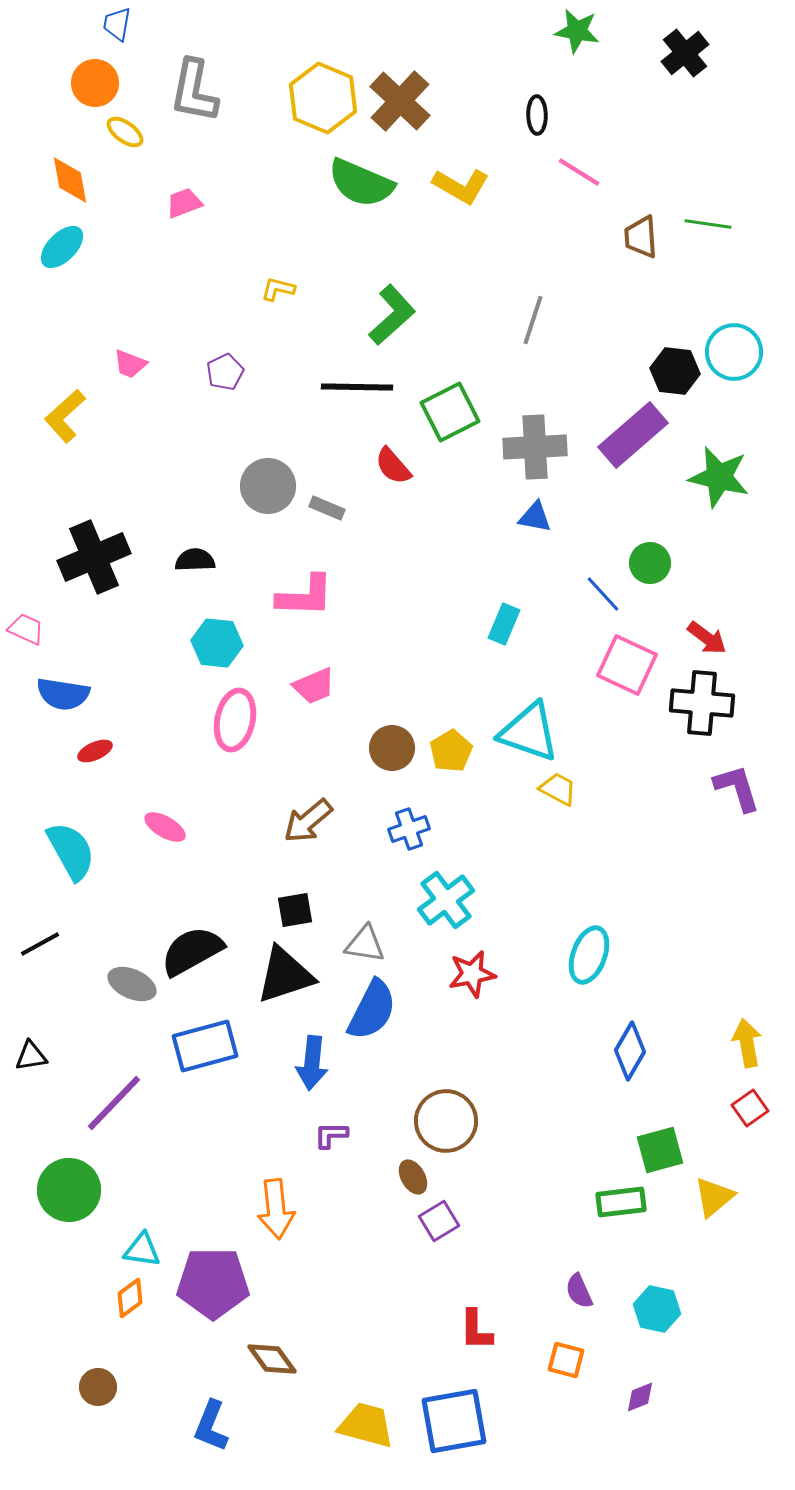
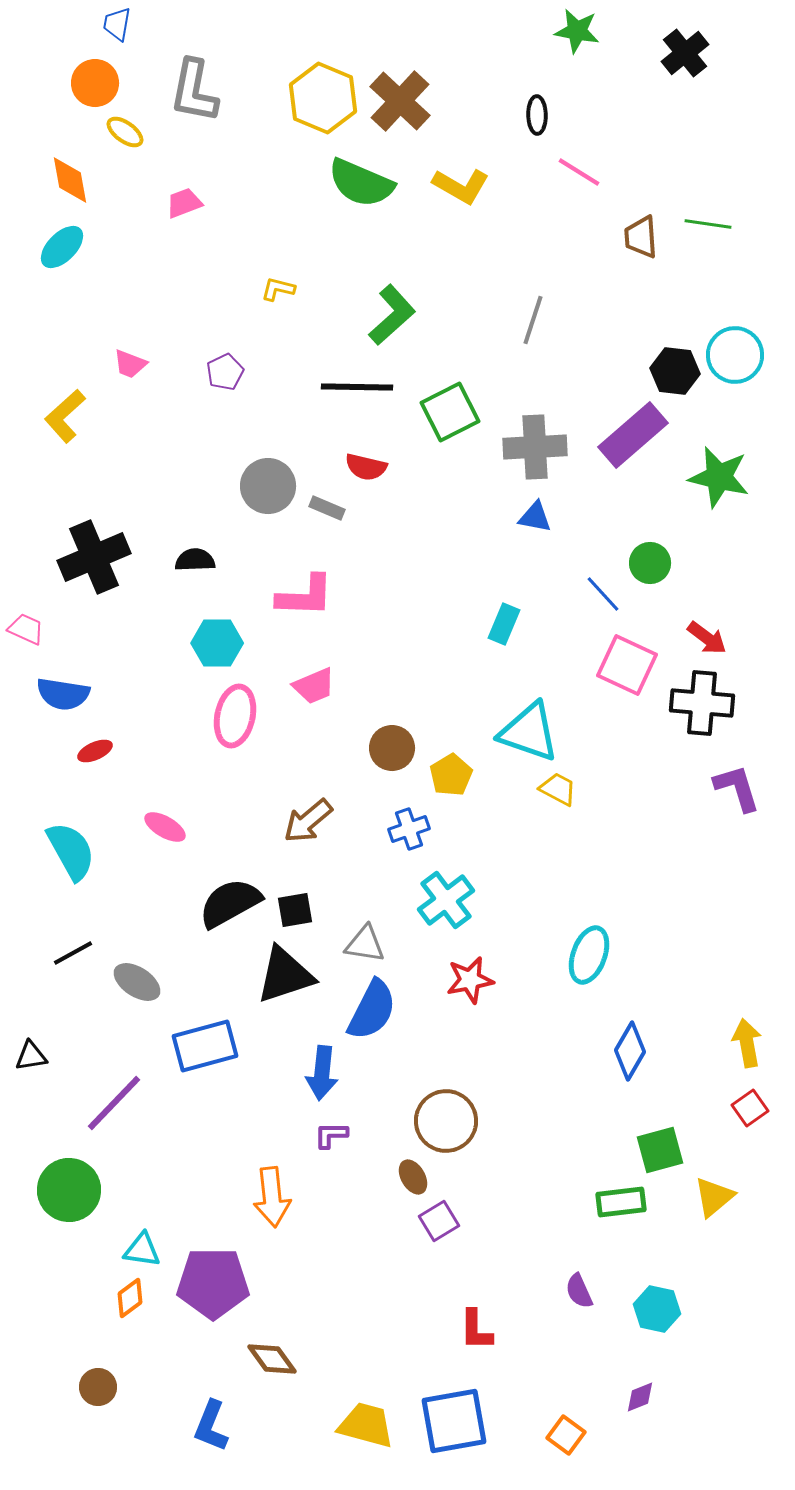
cyan circle at (734, 352): moved 1 px right, 3 px down
red semicircle at (393, 466): moved 27 px left, 1 px down; rotated 36 degrees counterclockwise
cyan hexagon at (217, 643): rotated 6 degrees counterclockwise
pink ellipse at (235, 720): moved 4 px up
yellow pentagon at (451, 751): moved 24 px down
black line at (40, 944): moved 33 px right, 9 px down
black semicircle at (192, 951): moved 38 px right, 48 px up
red star at (472, 974): moved 2 px left, 6 px down
gray ellipse at (132, 984): moved 5 px right, 2 px up; rotated 9 degrees clockwise
blue arrow at (312, 1063): moved 10 px right, 10 px down
orange arrow at (276, 1209): moved 4 px left, 12 px up
orange square at (566, 1360): moved 75 px down; rotated 21 degrees clockwise
